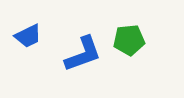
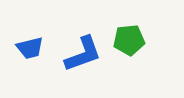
blue trapezoid: moved 2 px right, 12 px down; rotated 12 degrees clockwise
